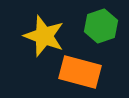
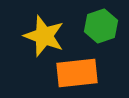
orange rectangle: moved 3 px left, 1 px down; rotated 21 degrees counterclockwise
